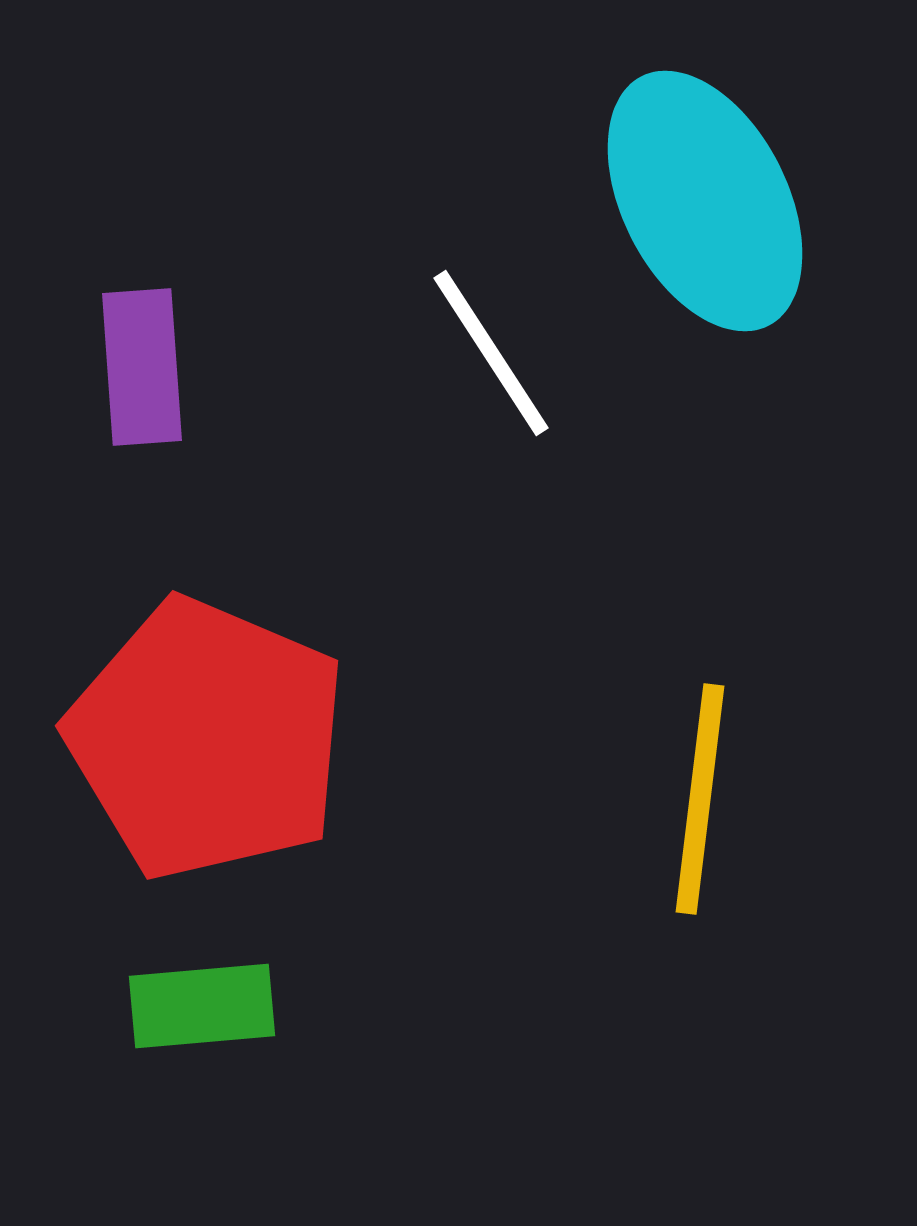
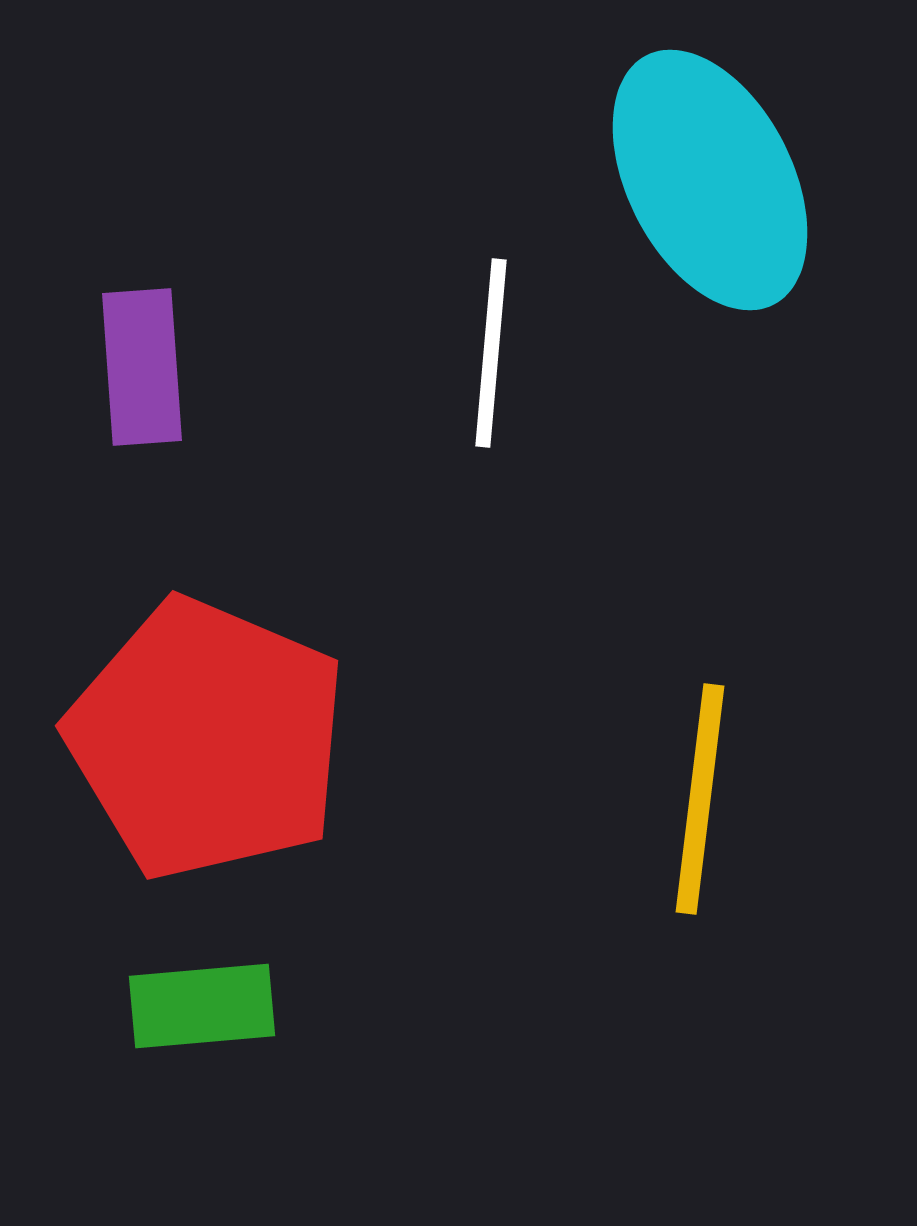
cyan ellipse: moved 5 px right, 21 px up
white line: rotated 38 degrees clockwise
